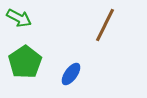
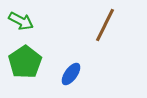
green arrow: moved 2 px right, 3 px down
